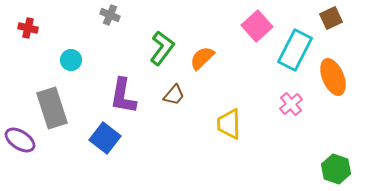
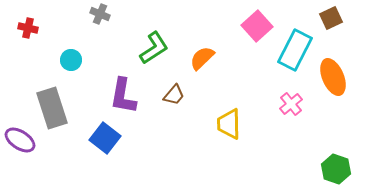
gray cross: moved 10 px left, 1 px up
green L-shape: moved 8 px left; rotated 20 degrees clockwise
